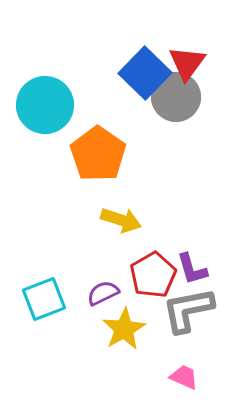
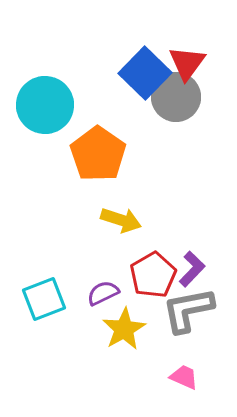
purple L-shape: rotated 120 degrees counterclockwise
